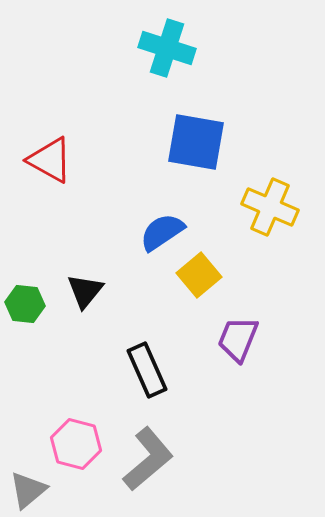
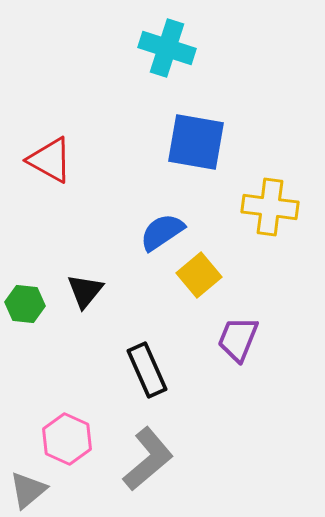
yellow cross: rotated 16 degrees counterclockwise
pink hexagon: moved 9 px left, 5 px up; rotated 9 degrees clockwise
